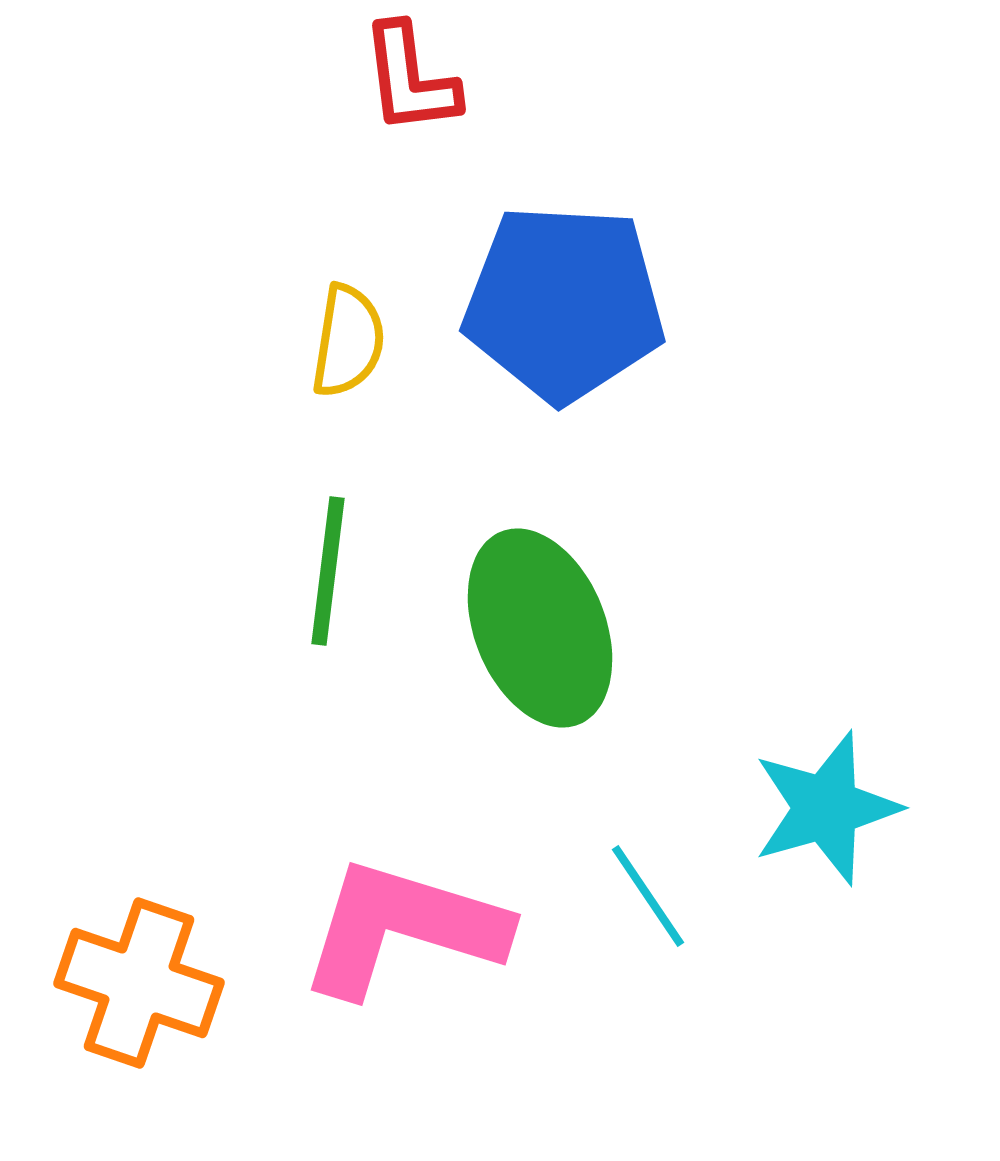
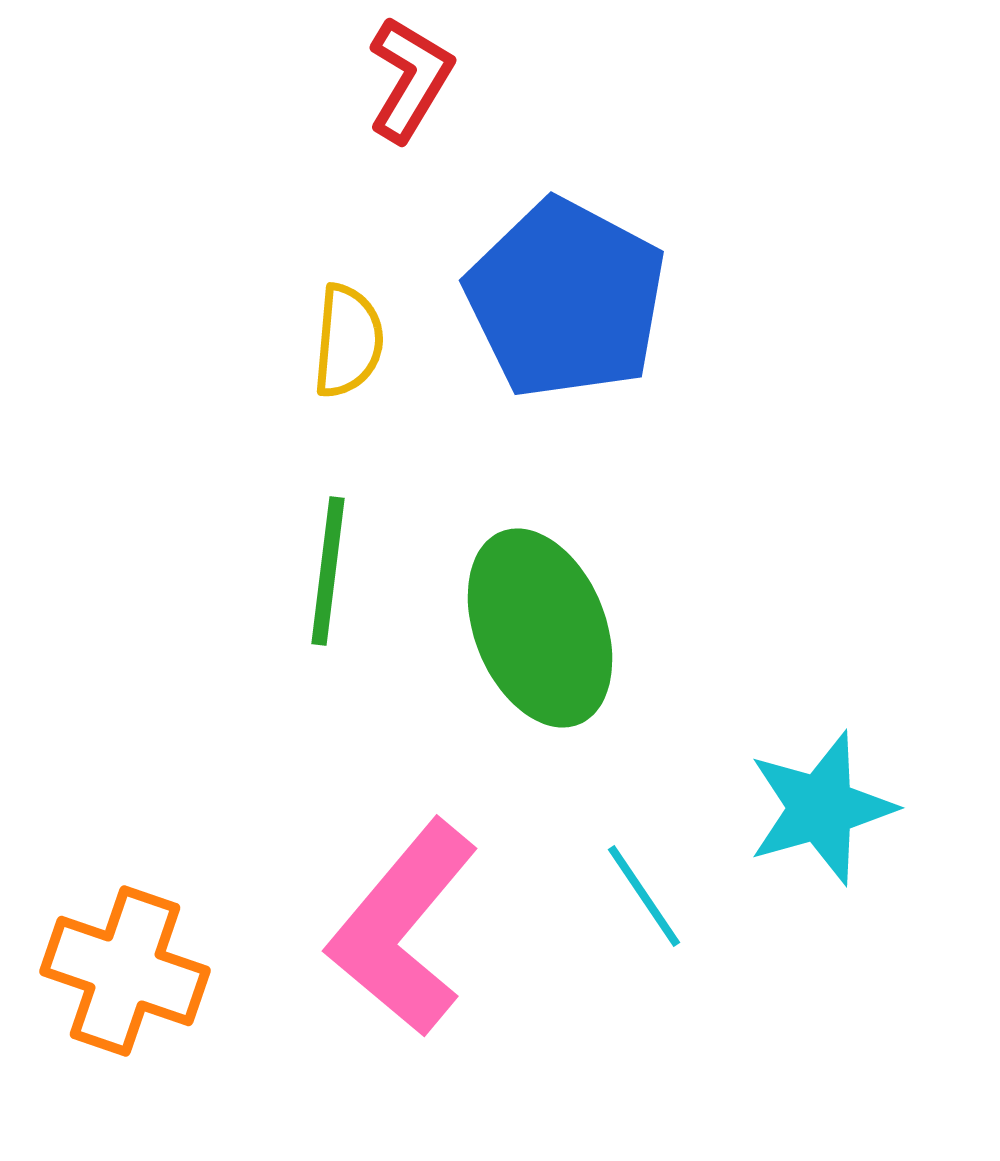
red L-shape: rotated 142 degrees counterclockwise
blue pentagon: moved 2 px right, 4 px up; rotated 25 degrees clockwise
yellow semicircle: rotated 4 degrees counterclockwise
cyan star: moved 5 px left
cyan line: moved 4 px left
pink L-shape: rotated 67 degrees counterclockwise
orange cross: moved 14 px left, 12 px up
